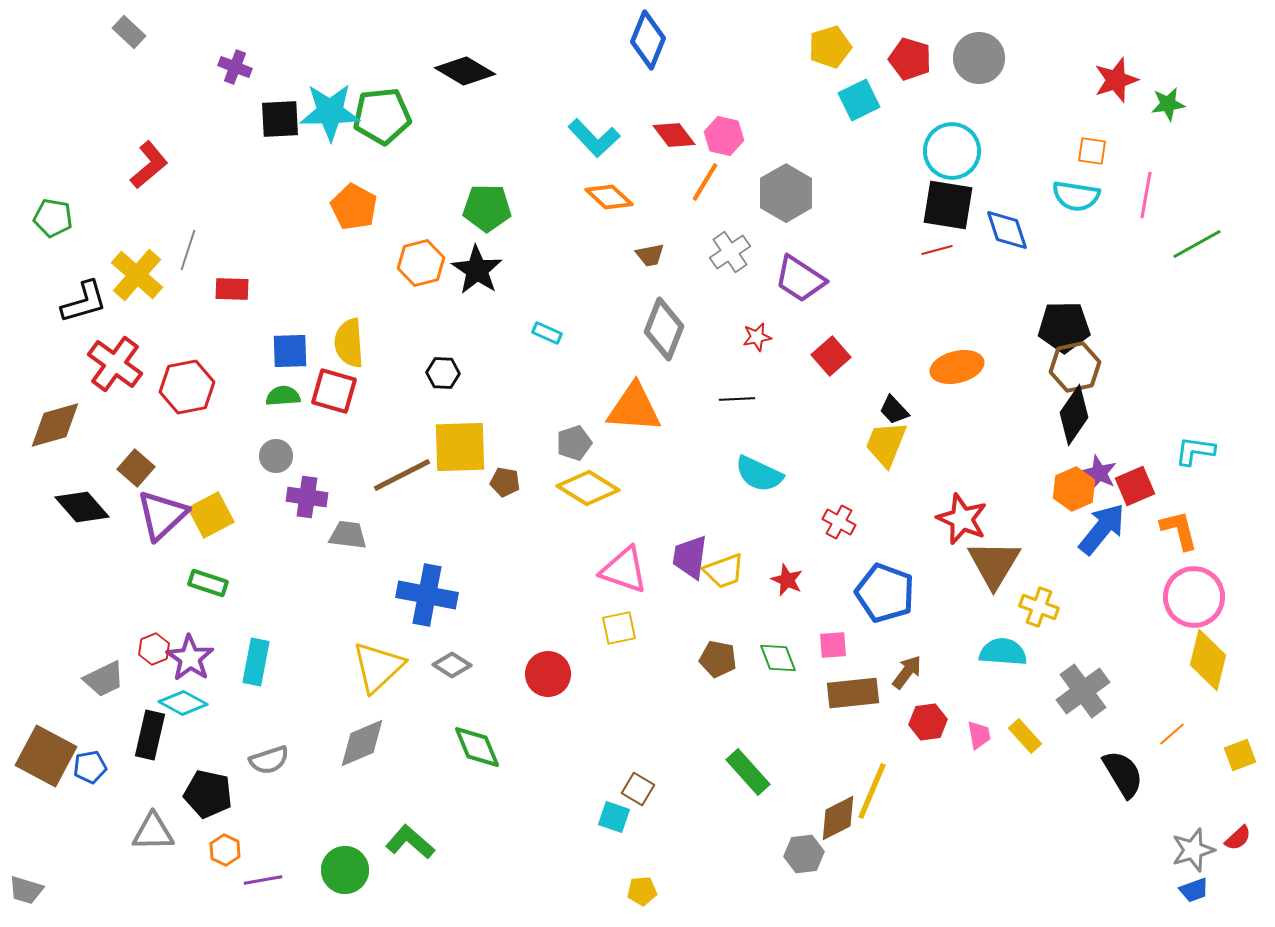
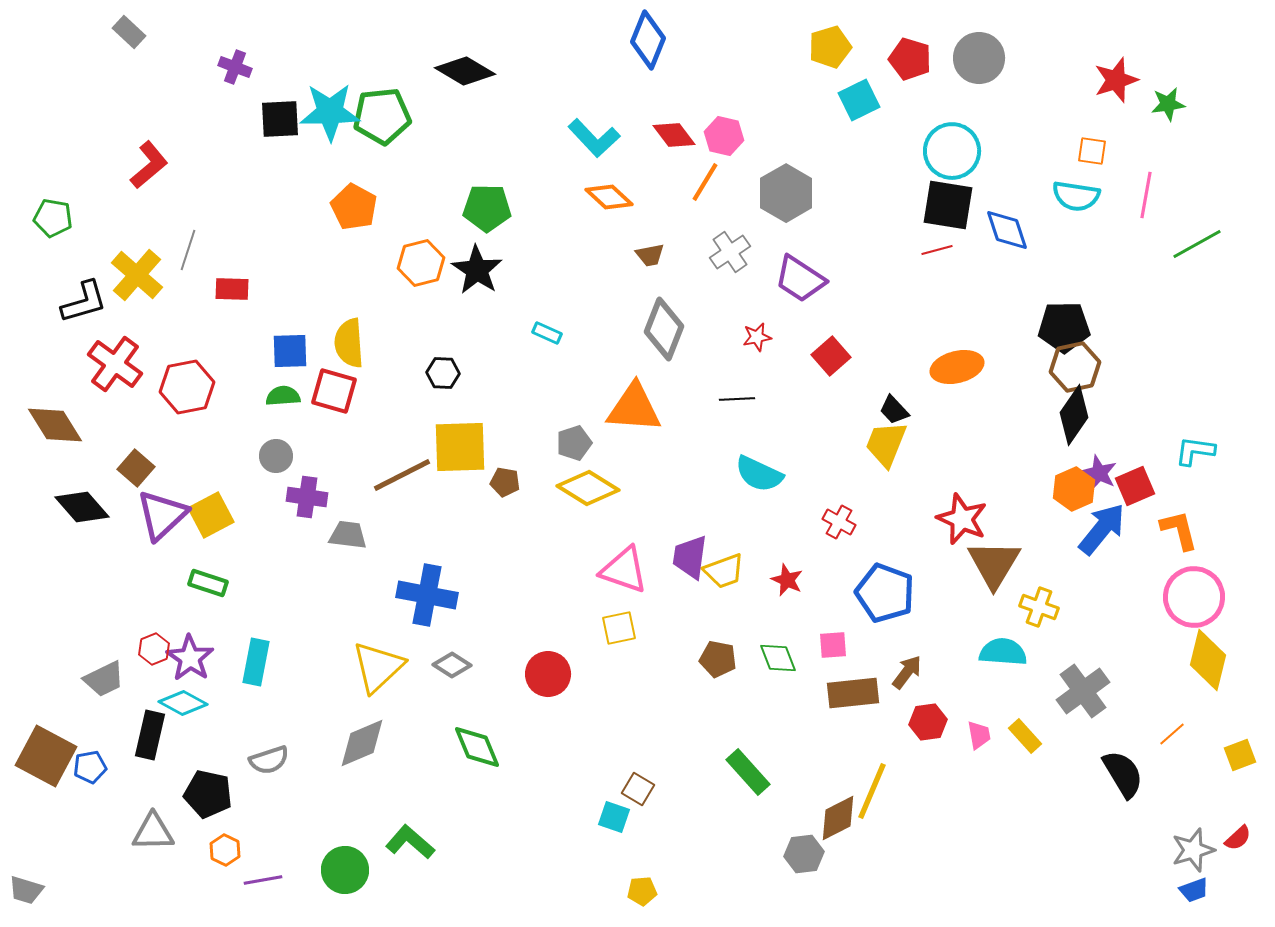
brown diamond at (55, 425): rotated 74 degrees clockwise
